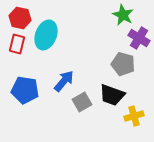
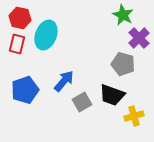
purple cross: rotated 15 degrees clockwise
blue pentagon: rotated 28 degrees counterclockwise
